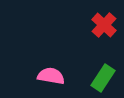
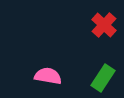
pink semicircle: moved 3 px left
